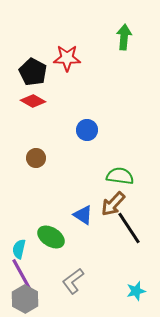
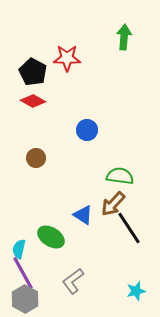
purple line: moved 1 px right, 2 px up
